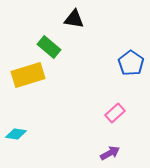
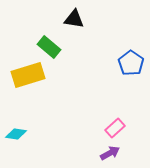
pink rectangle: moved 15 px down
